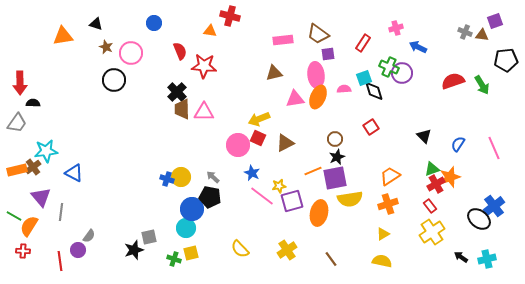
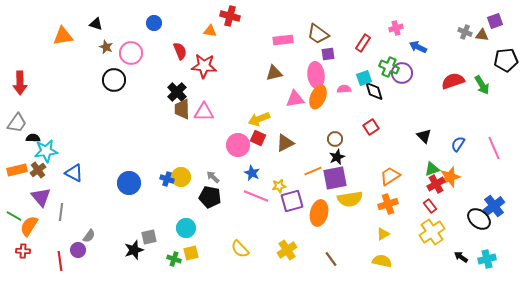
black semicircle at (33, 103): moved 35 px down
brown cross at (33, 167): moved 5 px right, 3 px down
pink line at (262, 196): moved 6 px left; rotated 15 degrees counterclockwise
blue circle at (192, 209): moved 63 px left, 26 px up
